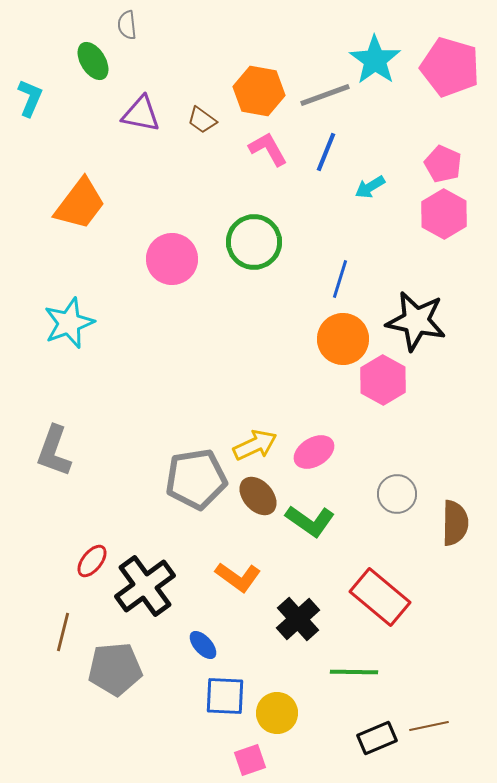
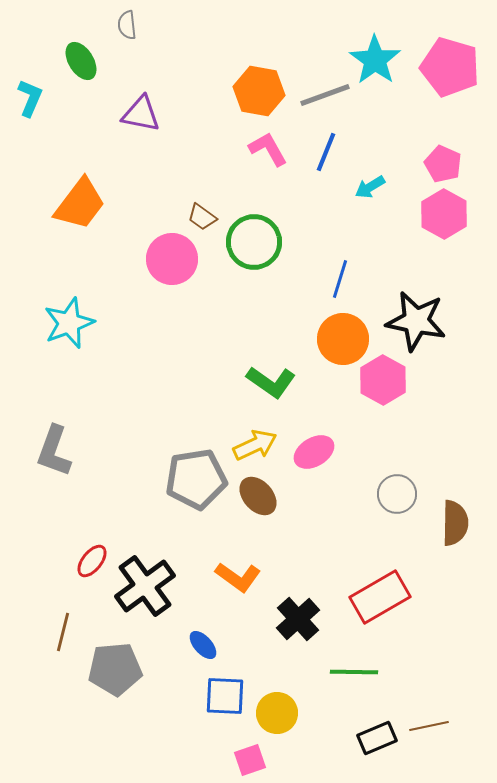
green ellipse at (93, 61): moved 12 px left
brown trapezoid at (202, 120): moved 97 px down
green L-shape at (310, 521): moved 39 px left, 139 px up
red rectangle at (380, 597): rotated 70 degrees counterclockwise
